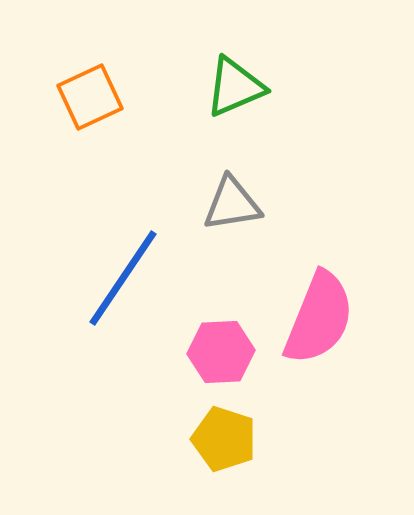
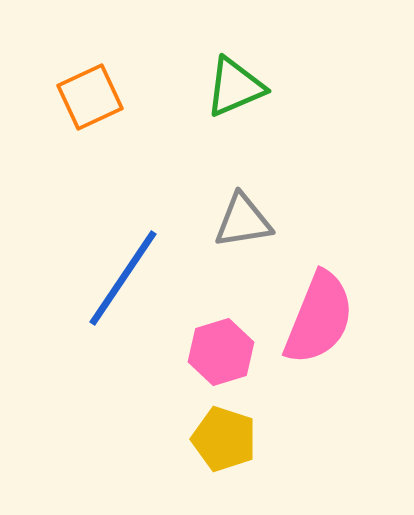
gray triangle: moved 11 px right, 17 px down
pink hexagon: rotated 14 degrees counterclockwise
